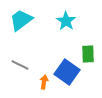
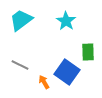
green rectangle: moved 2 px up
orange arrow: rotated 40 degrees counterclockwise
